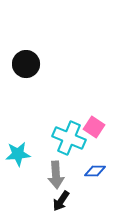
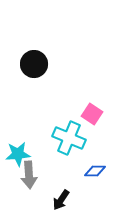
black circle: moved 8 px right
pink square: moved 2 px left, 13 px up
gray arrow: moved 27 px left
black arrow: moved 1 px up
